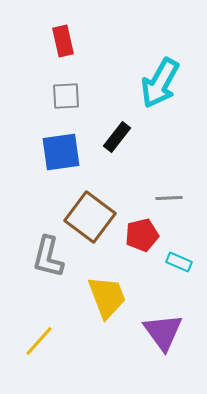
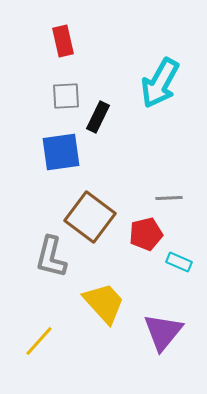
black rectangle: moved 19 px left, 20 px up; rotated 12 degrees counterclockwise
red pentagon: moved 4 px right, 1 px up
gray L-shape: moved 3 px right
yellow trapezoid: moved 3 px left, 6 px down; rotated 21 degrees counterclockwise
purple triangle: rotated 15 degrees clockwise
